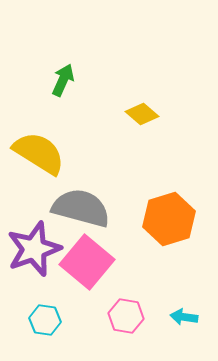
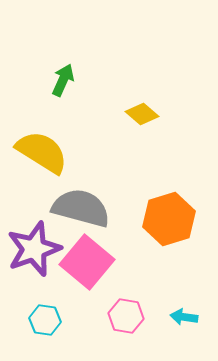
yellow semicircle: moved 3 px right, 1 px up
